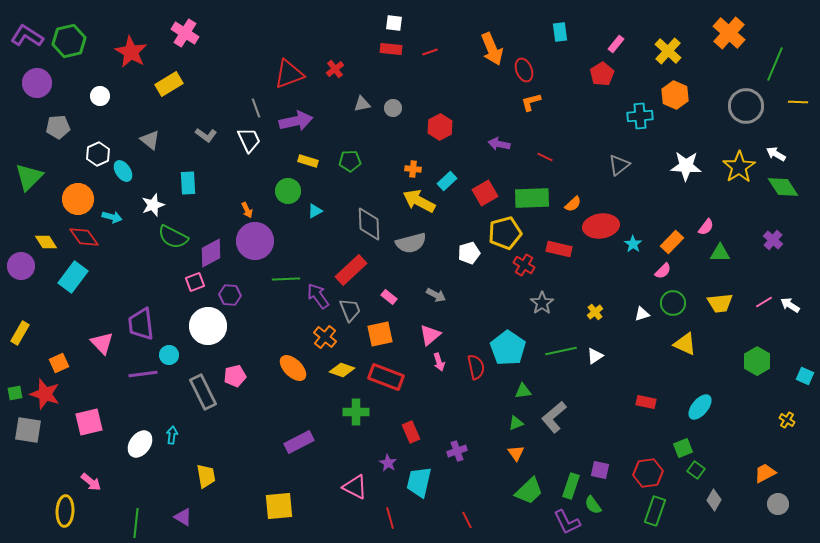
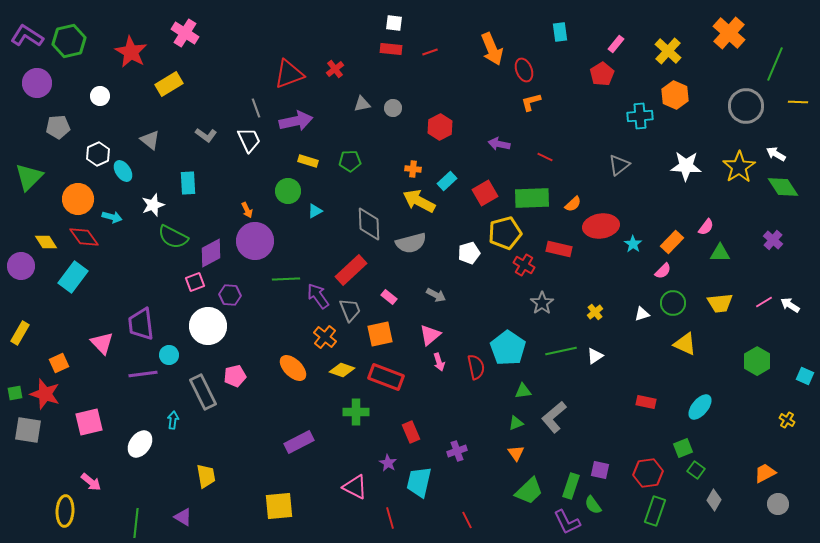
cyan arrow at (172, 435): moved 1 px right, 15 px up
